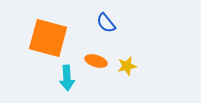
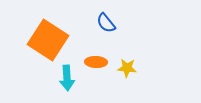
orange square: moved 2 px down; rotated 18 degrees clockwise
orange ellipse: moved 1 px down; rotated 15 degrees counterclockwise
yellow star: moved 2 px down; rotated 18 degrees clockwise
